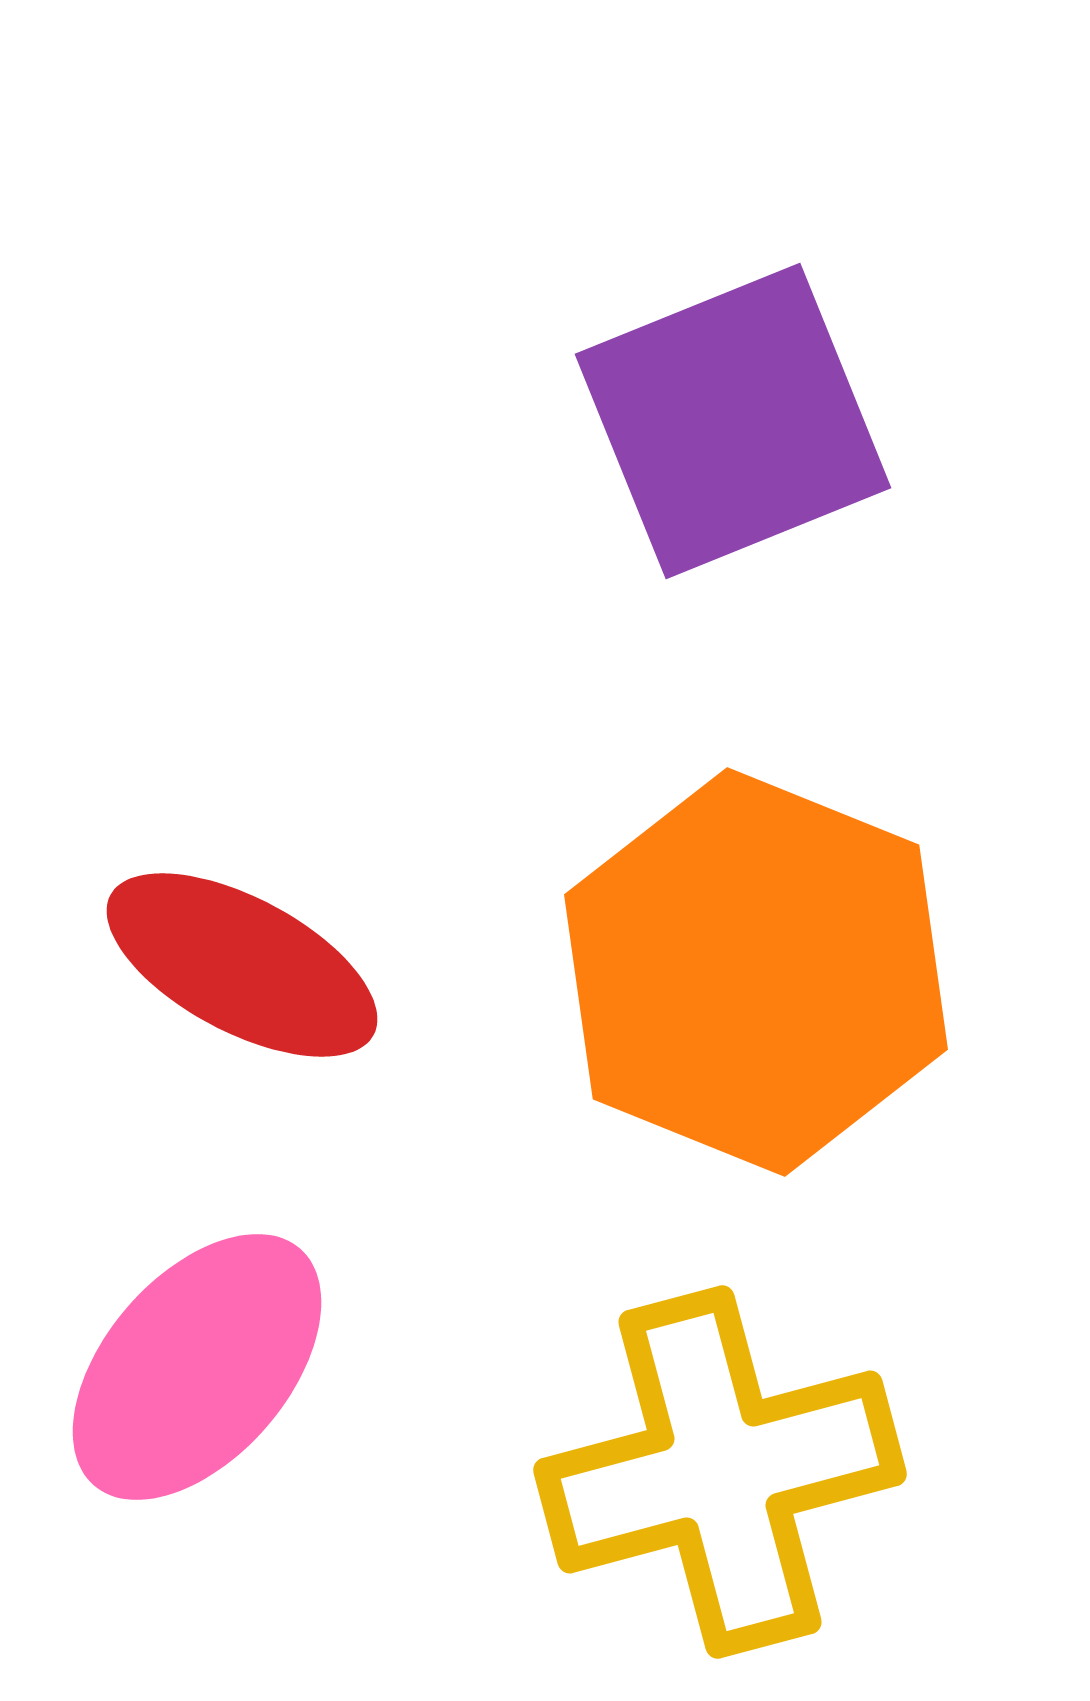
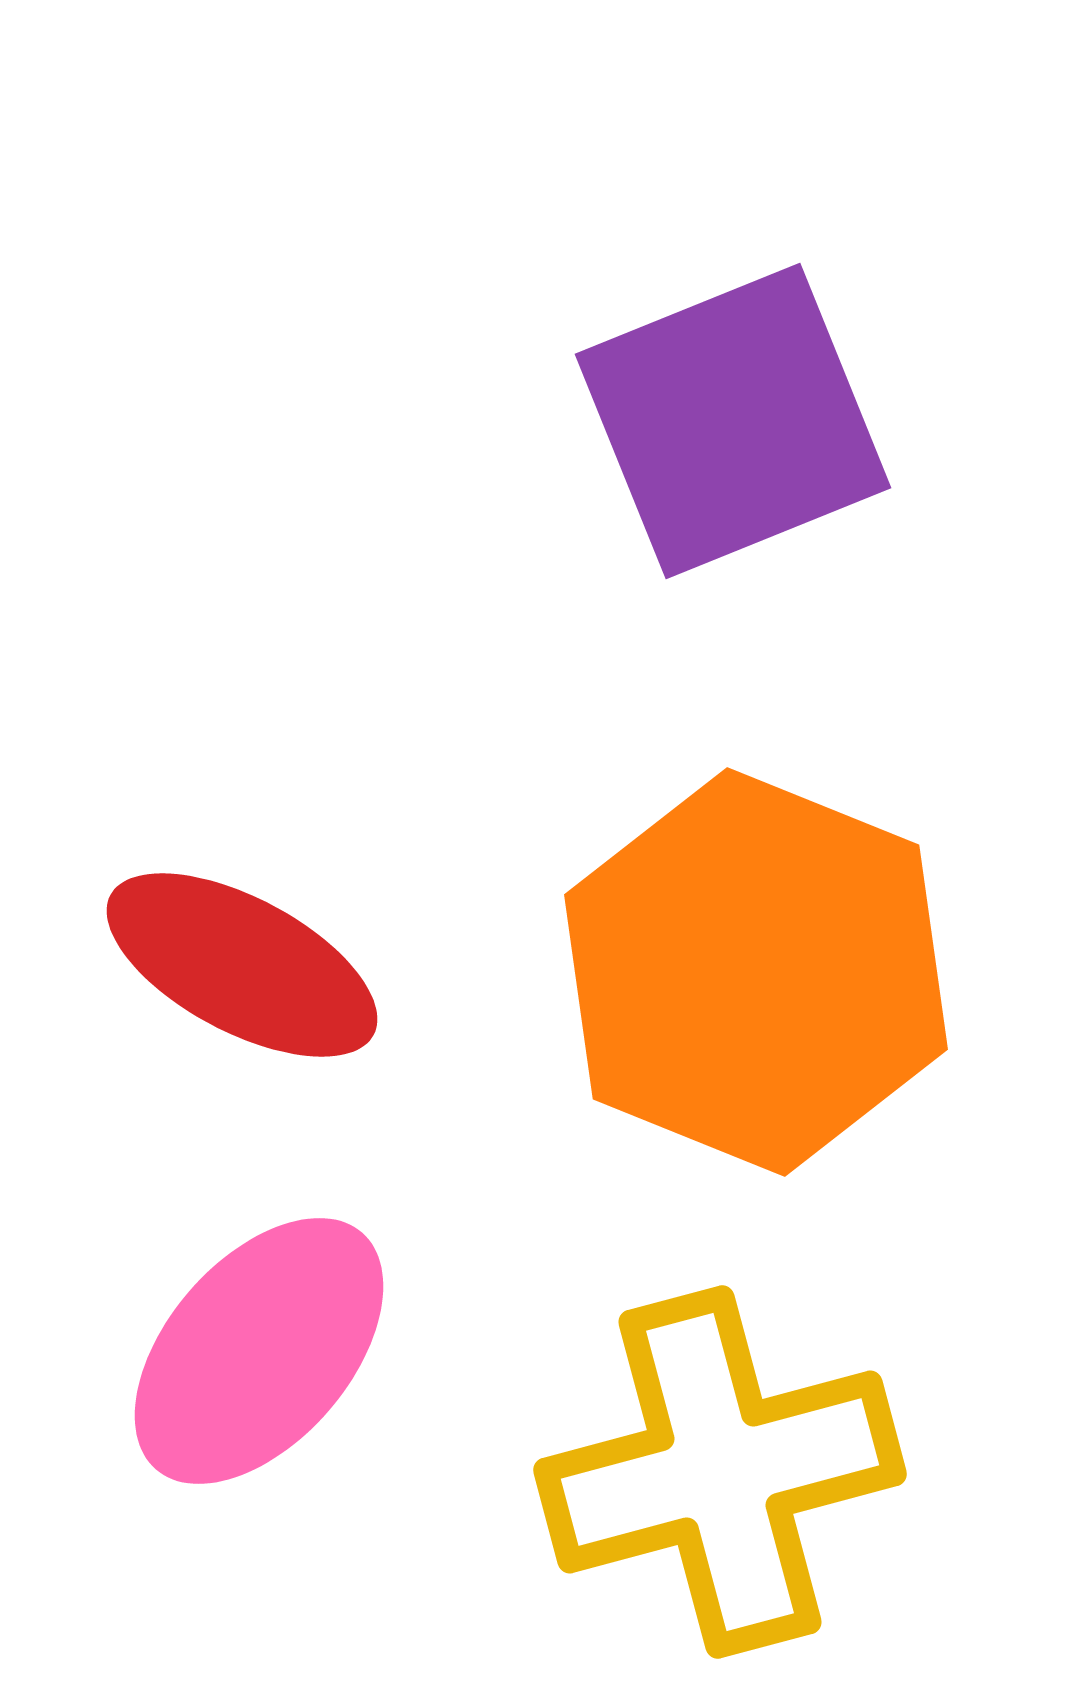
pink ellipse: moved 62 px right, 16 px up
